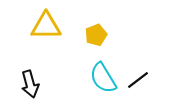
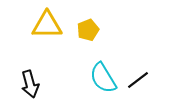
yellow triangle: moved 1 px right, 1 px up
yellow pentagon: moved 8 px left, 5 px up
